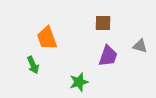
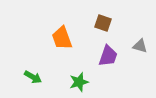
brown square: rotated 18 degrees clockwise
orange trapezoid: moved 15 px right
green arrow: moved 12 px down; rotated 36 degrees counterclockwise
